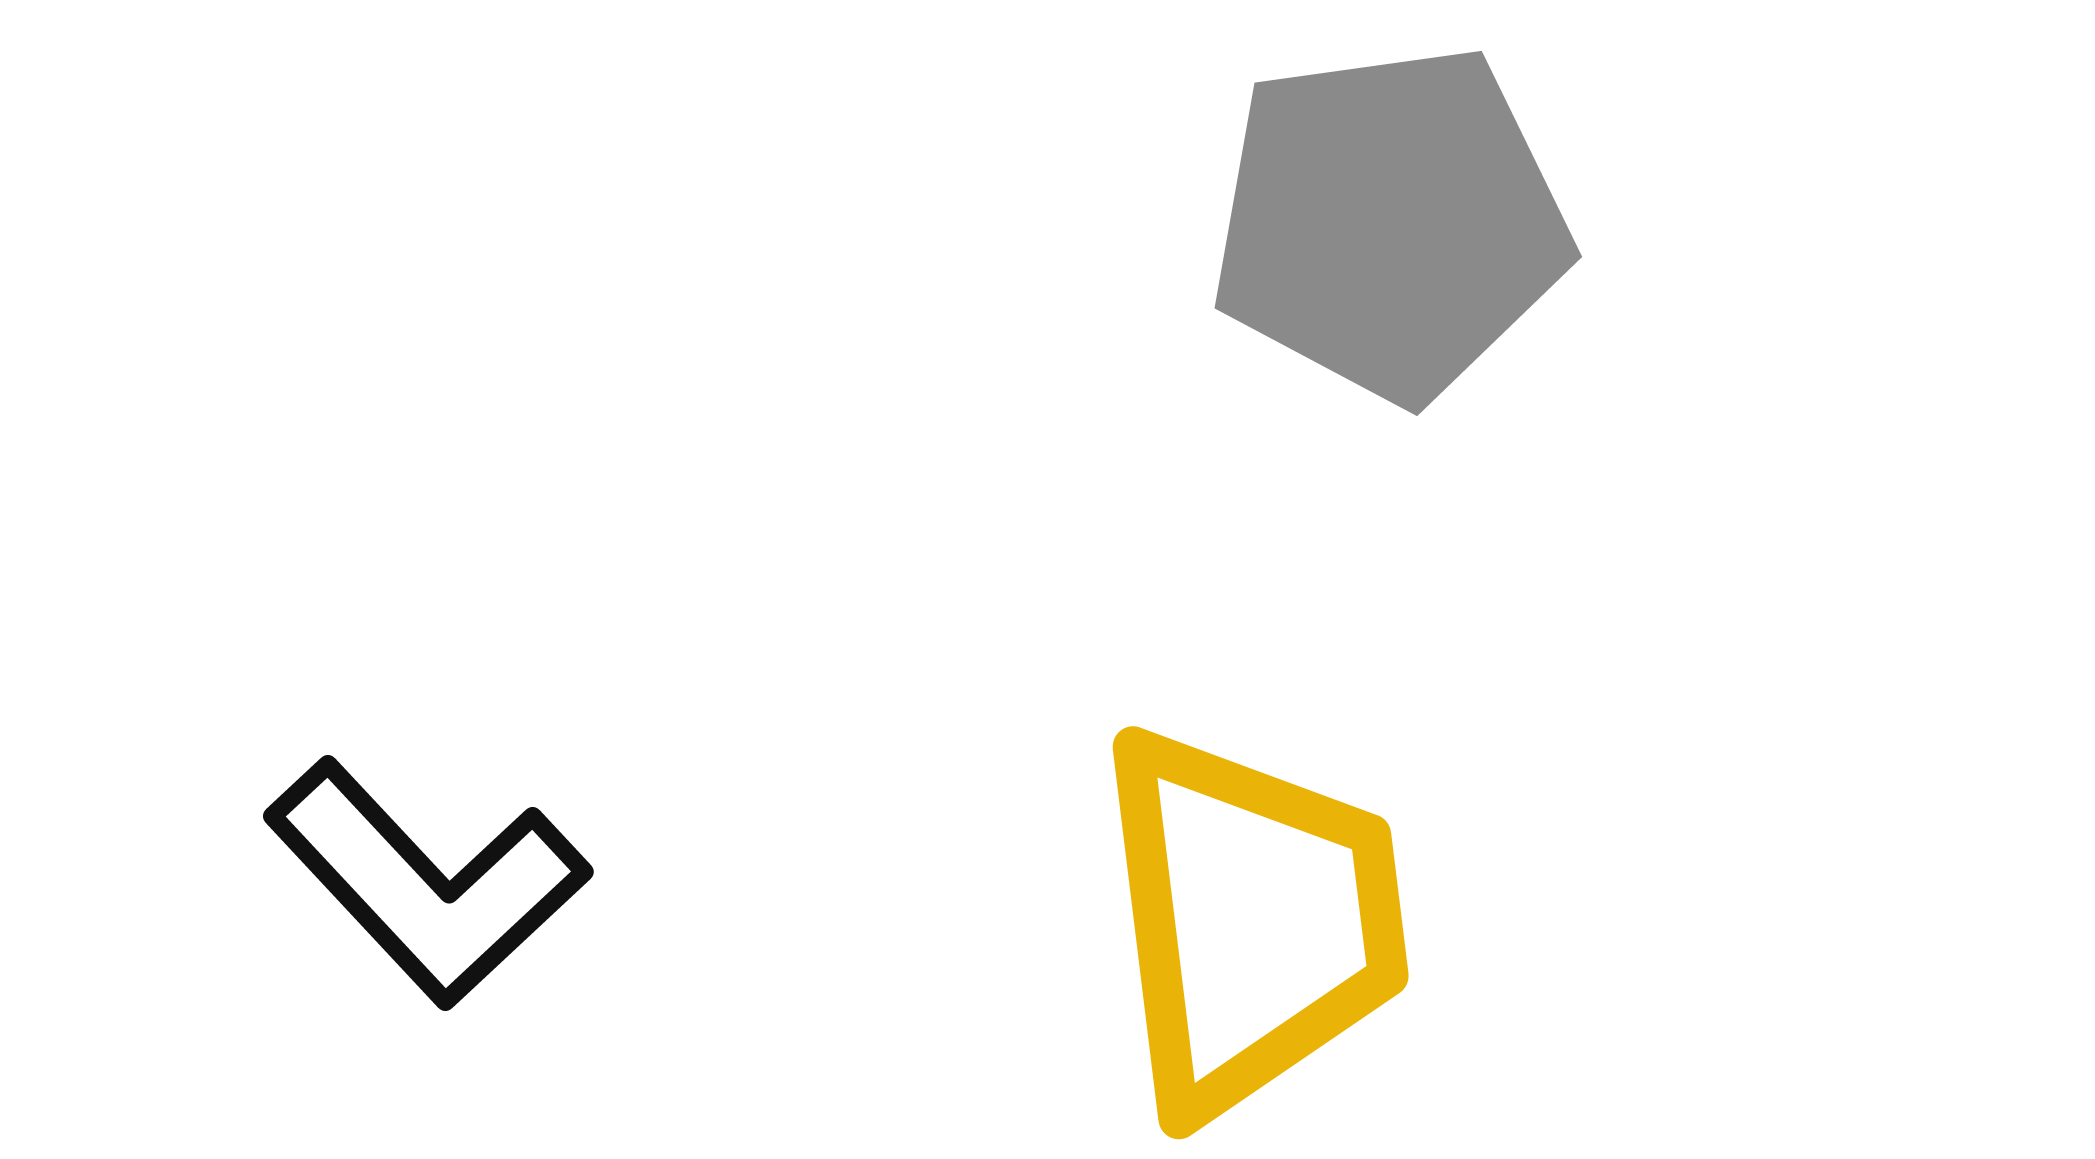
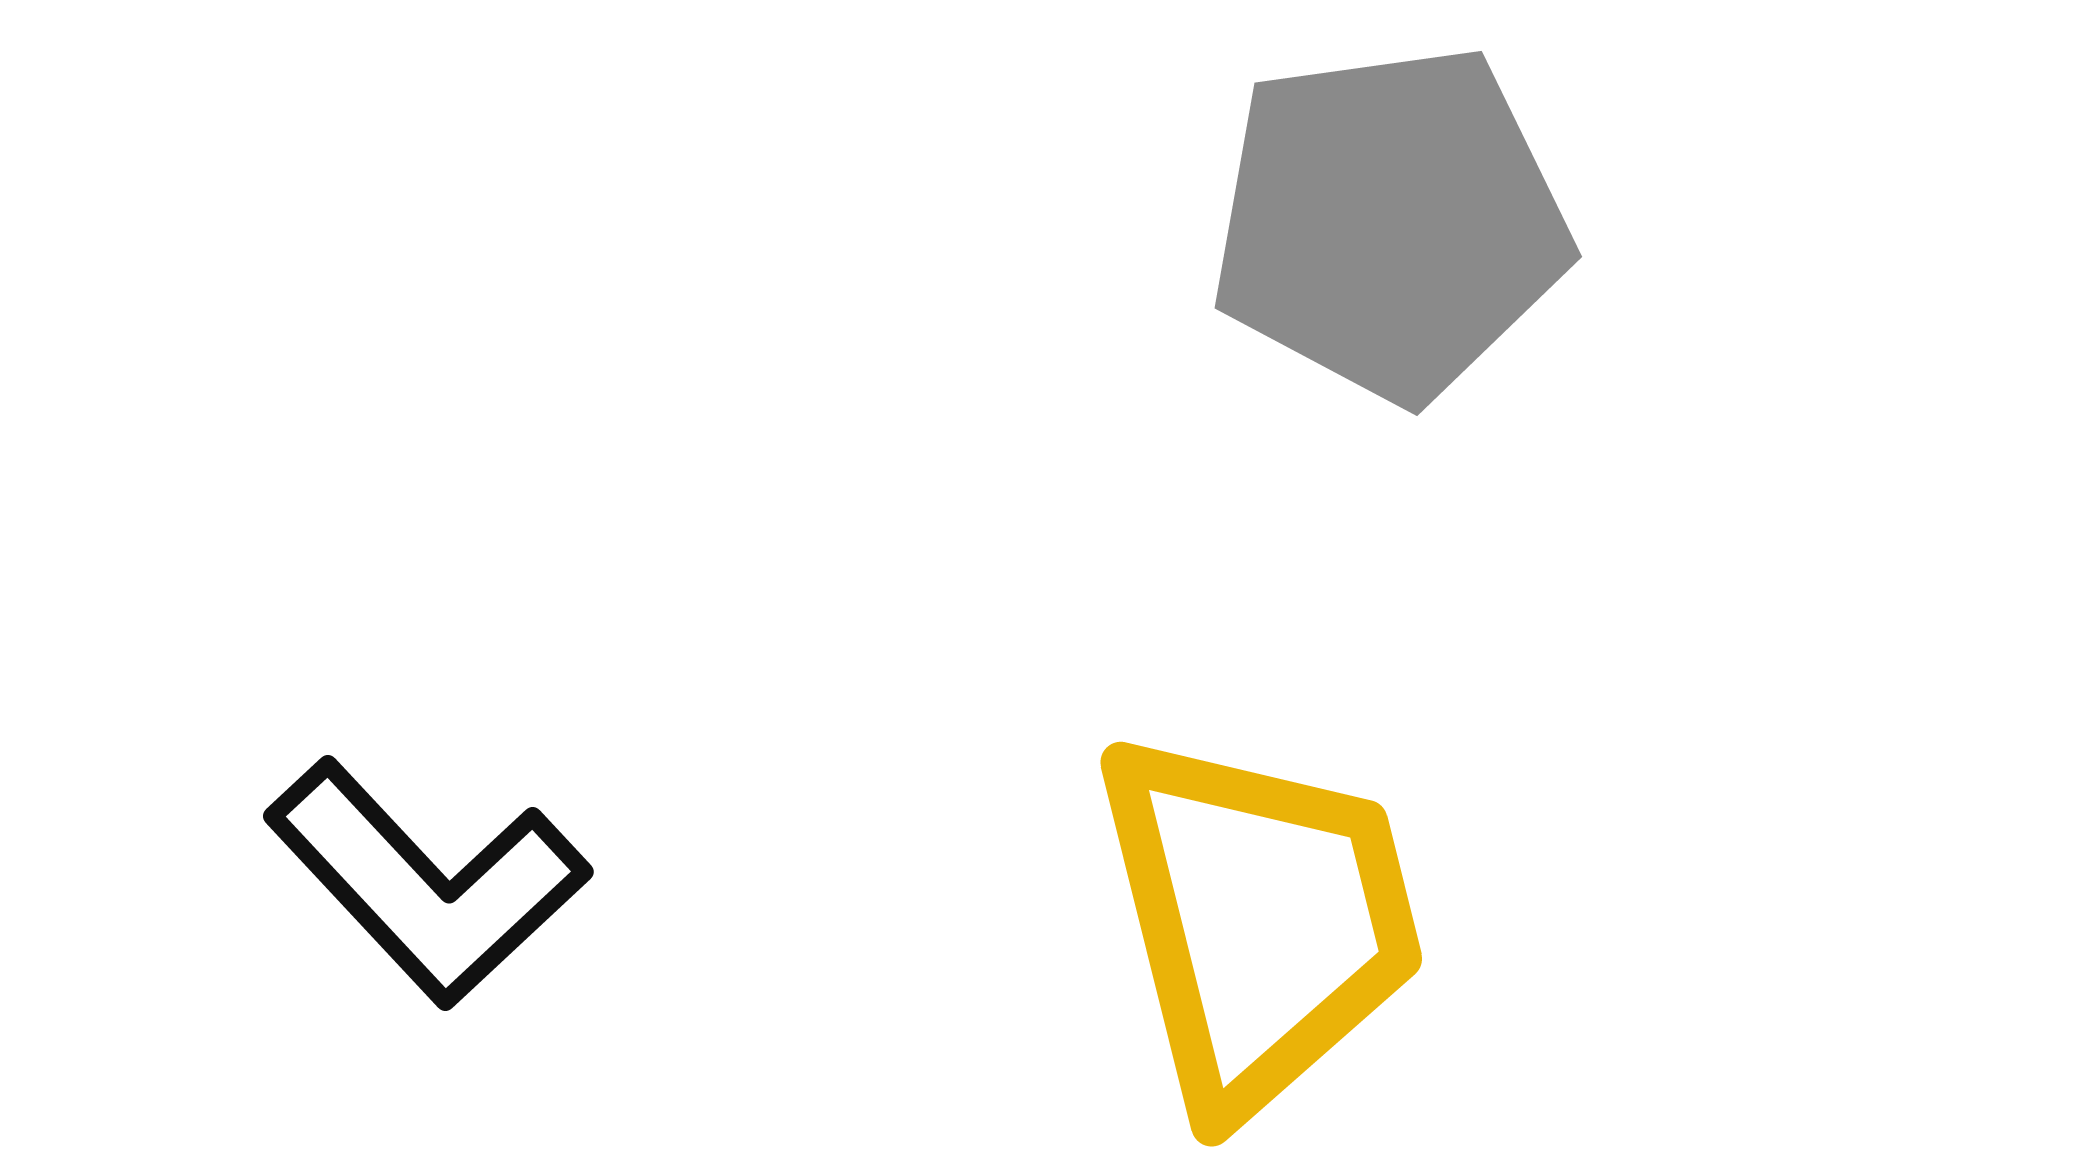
yellow trapezoid: moved 8 px right; rotated 7 degrees counterclockwise
